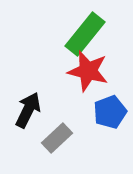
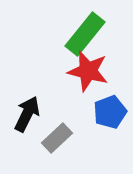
black arrow: moved 1 px left, 4 px down
